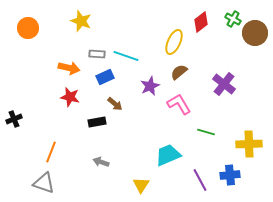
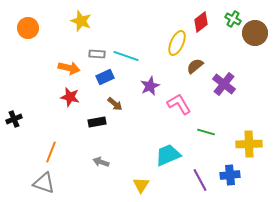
yellow ellipse: moved 3 px right, 1 px down
brown semicircle: moved 16 px right, 6 px up
